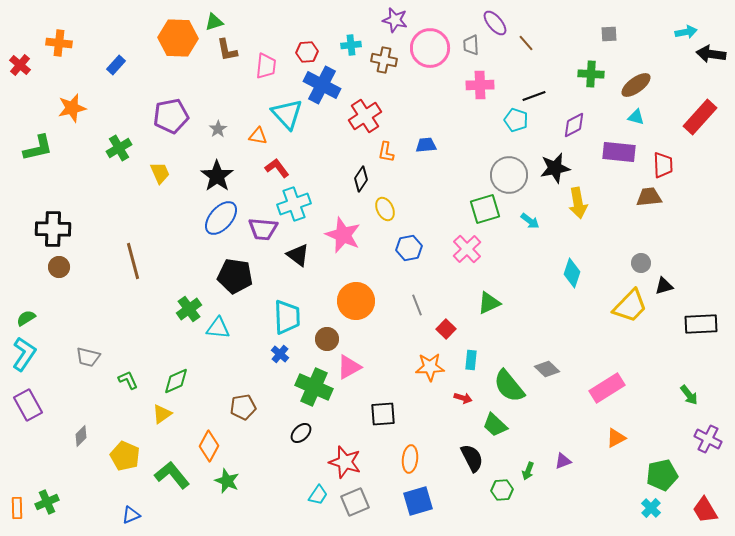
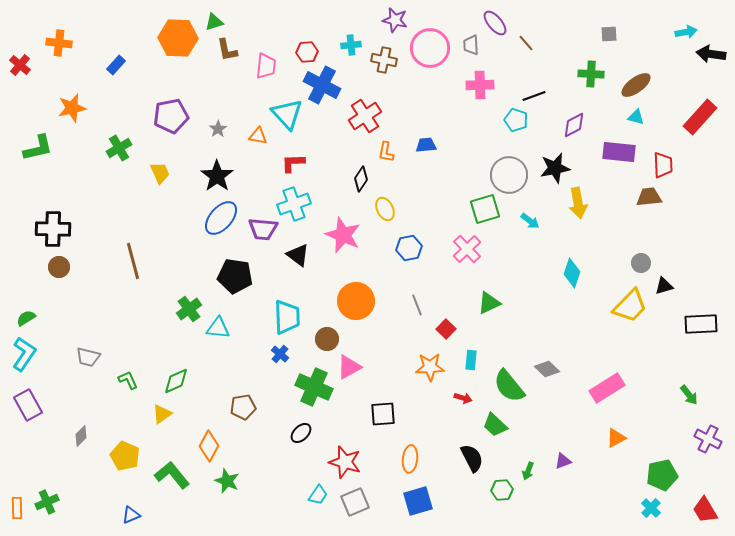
red L-shape at (277, 168): moved 16 px right, 5 px up; rotated 55 degrees counterclockwise
